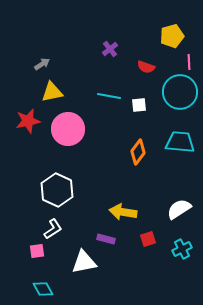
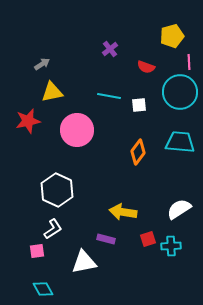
pink circle: moved 9 px right, 1 px down
cyan cross: moved 11 px left, 3 px up; rotated 24 degrees clockwise
